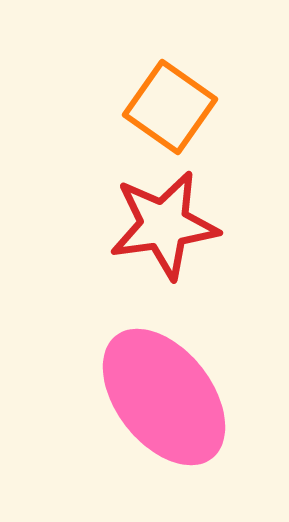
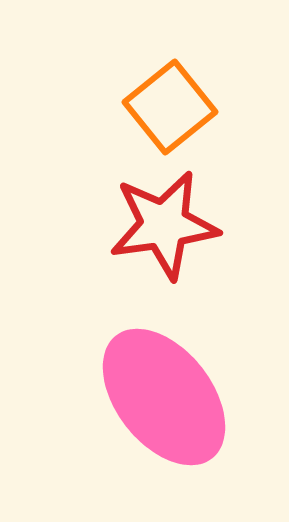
orange square: rotated 16 degrees clockwise
